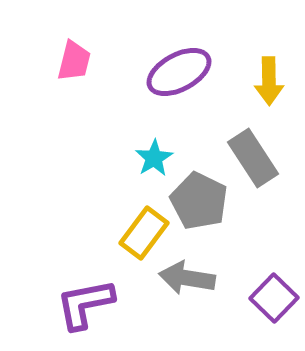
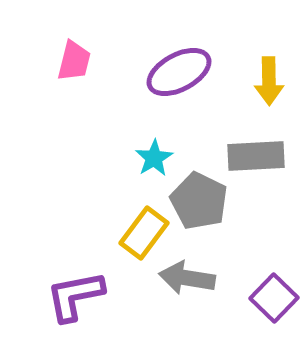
gray rectangle: moved 3 px right, 2 px up; rotated 60 degrees counterclockwise
purple L-shape: moved 10 px left, 8 px up
